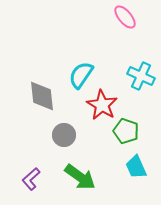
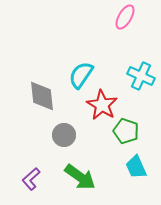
pink ellipse: rotated 70 degrees clockwise
